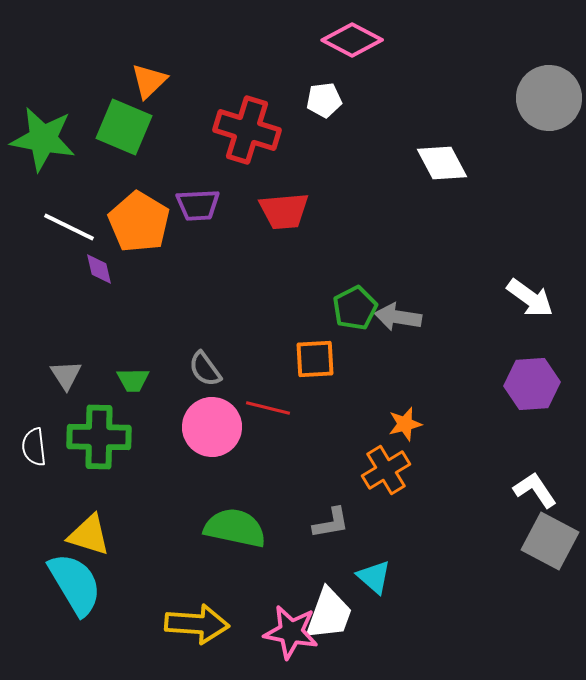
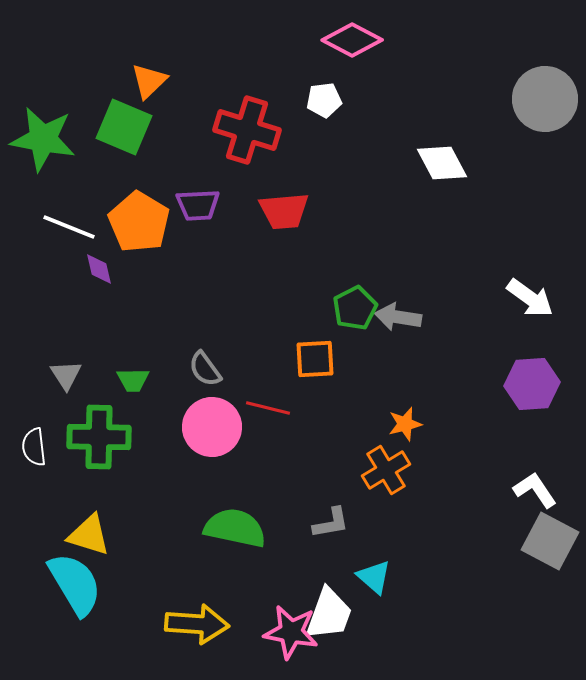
gray circle: moved 4 px left, 1 px down
white line: rotated 4 degrees counterclockwise
